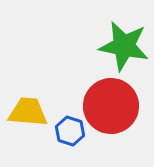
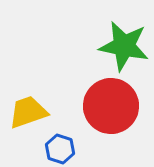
yellow trapezoid: rotated 24 degrees counterclockwise
blue hexagon: moved 10 px left, 18 px down
